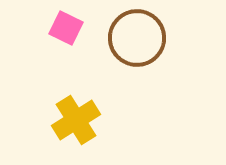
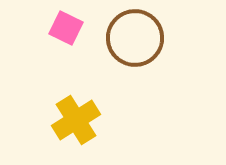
brown circle: moved 2 px left
